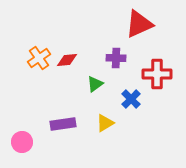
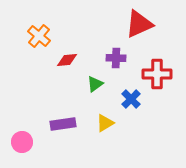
orange cross: moved 22 px up; rotated 15 degrees counterclockwise
